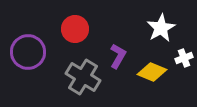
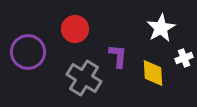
purple L-shape: rotated 25 degrees counterclockwise
yellow diamond: moved 1 px right, 1 px down; rotated 64 degrees clockwise
gray cross: moved 1 px right, 1 px down
